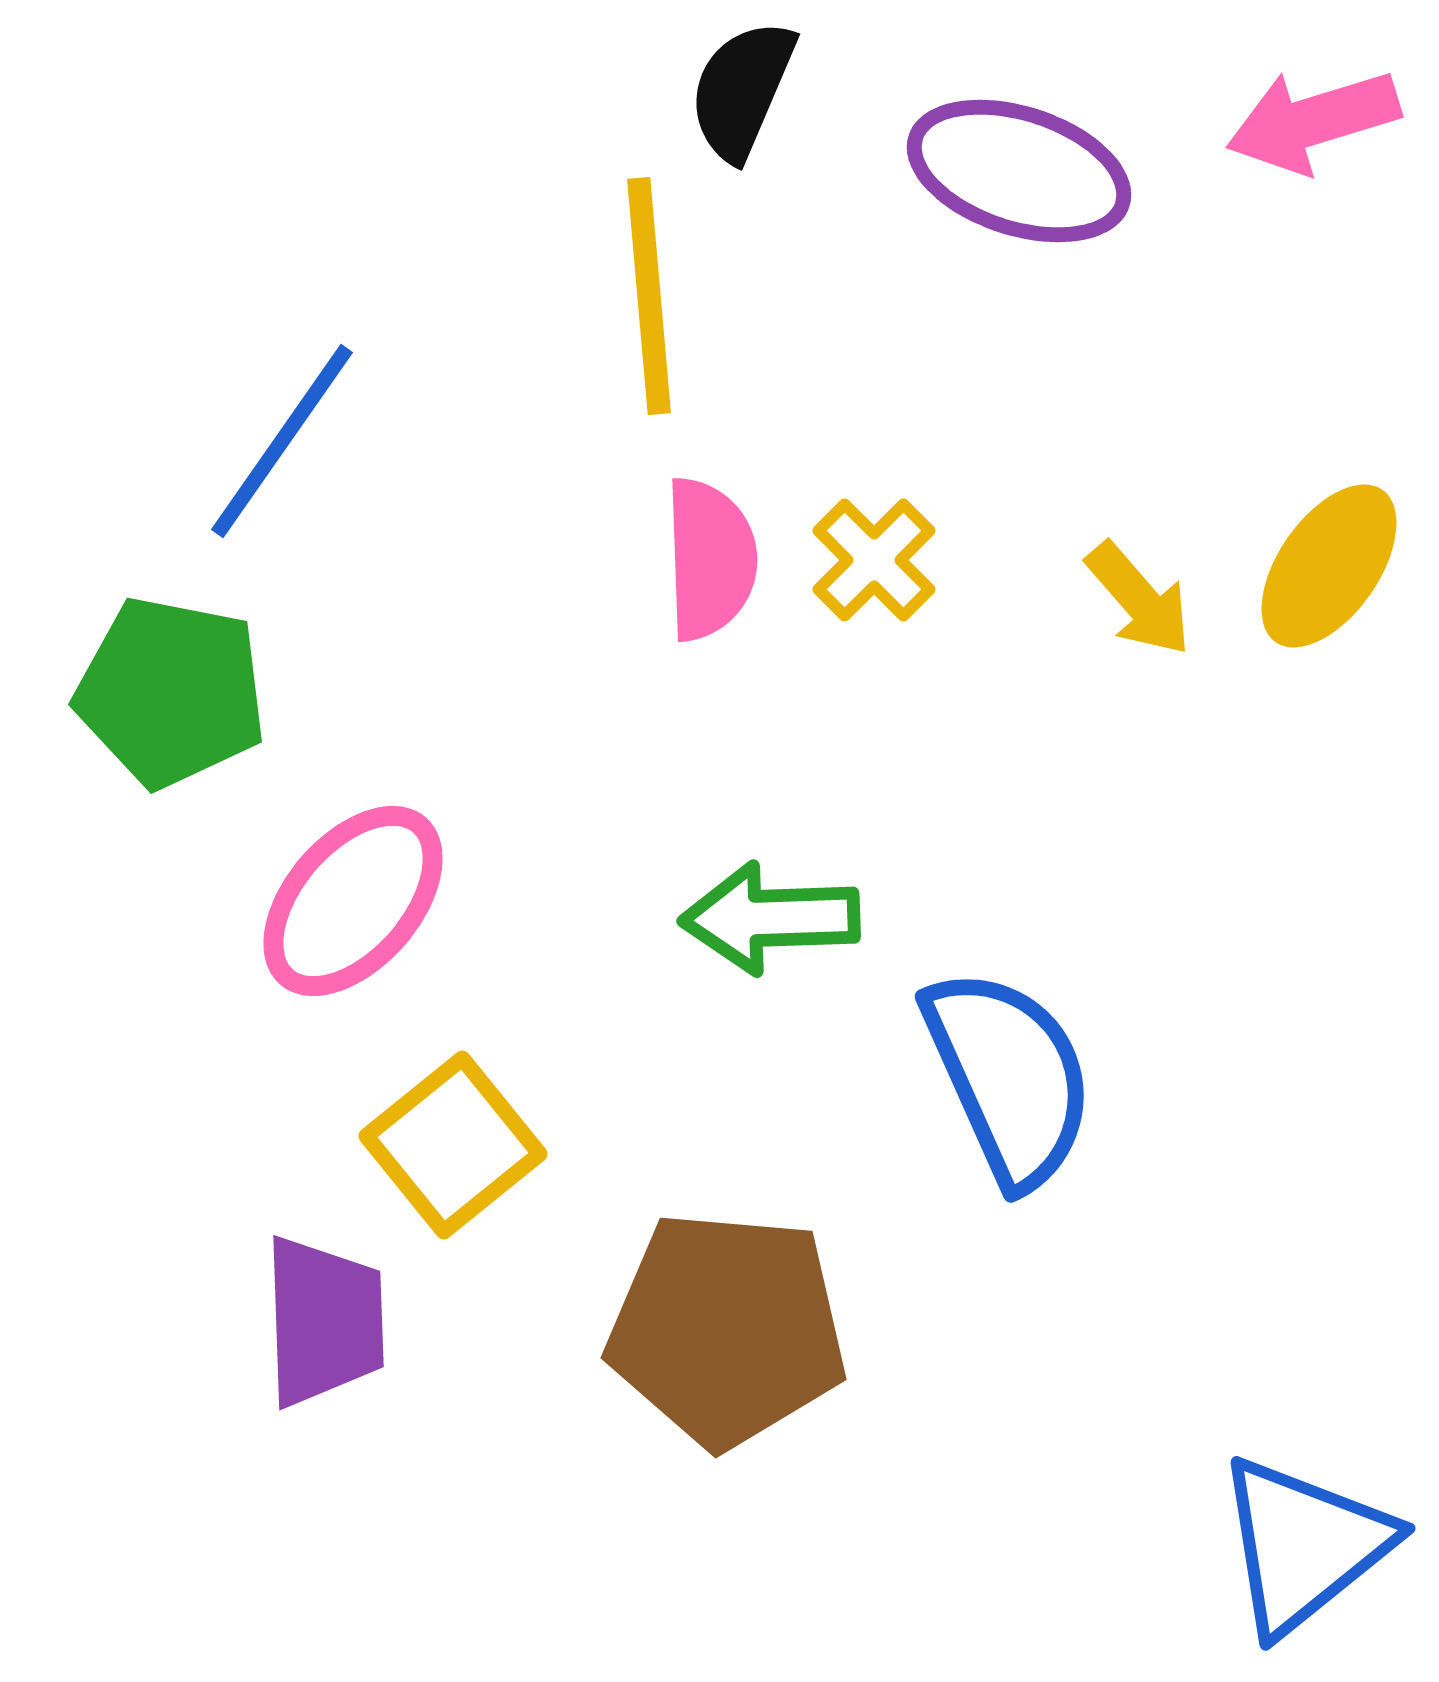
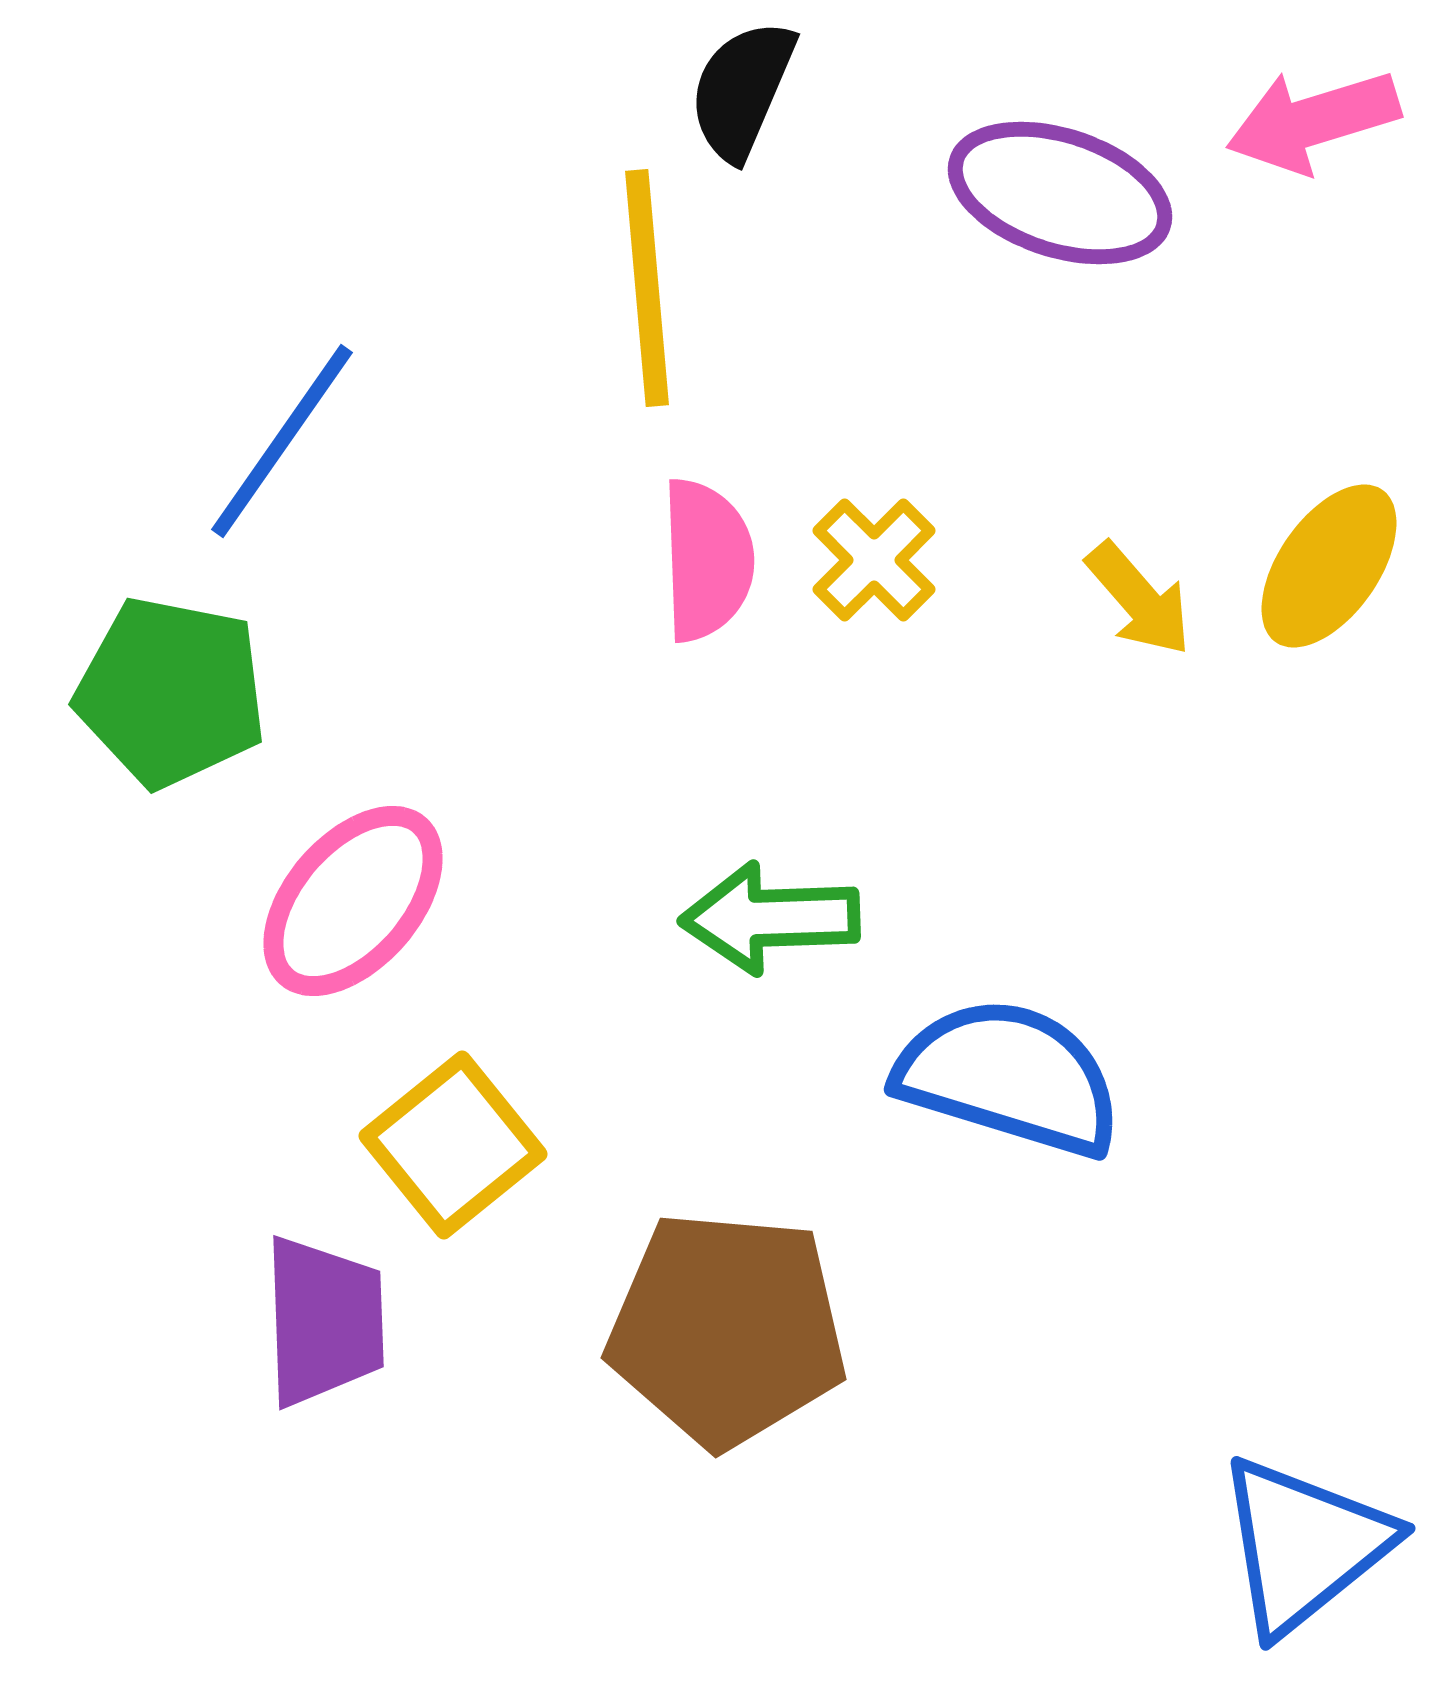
purple ellipse: moved 41 px right, 22 px down
yellow line: moved 2 px left, 8 px up
pink semicircle: moved 3 px left, 1 px down
blue semicircle: rotated 49 degrees counterclockwise
